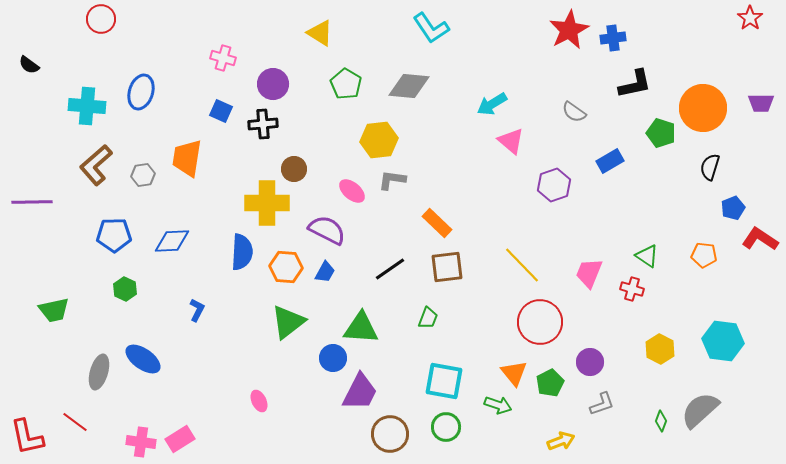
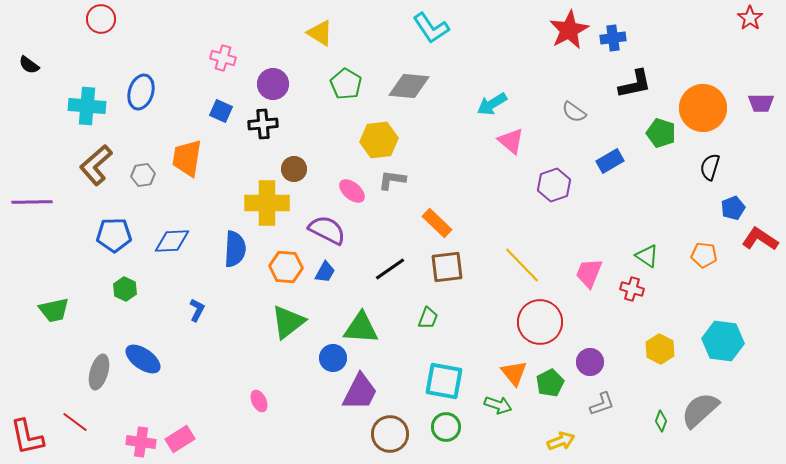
blue semicircle at (242, 252): moved 7 px left, 3 px up
